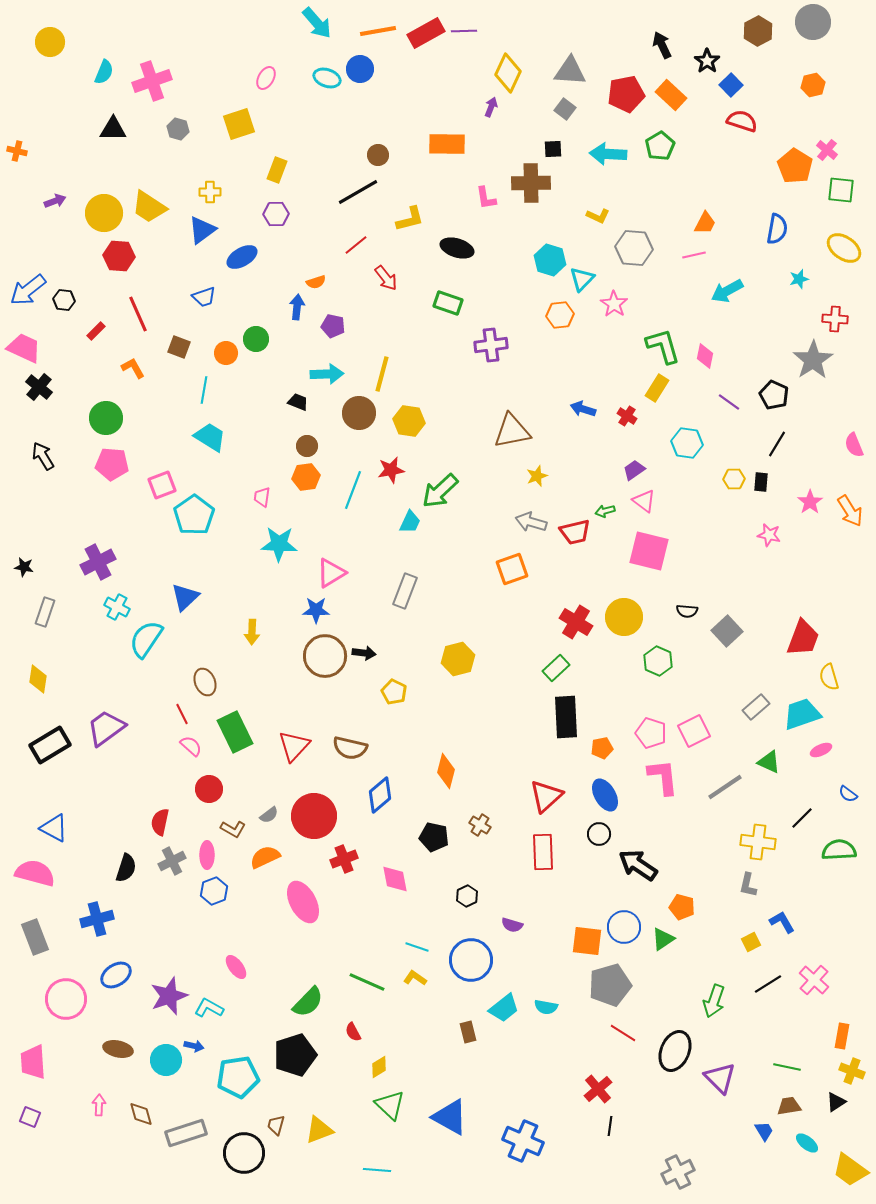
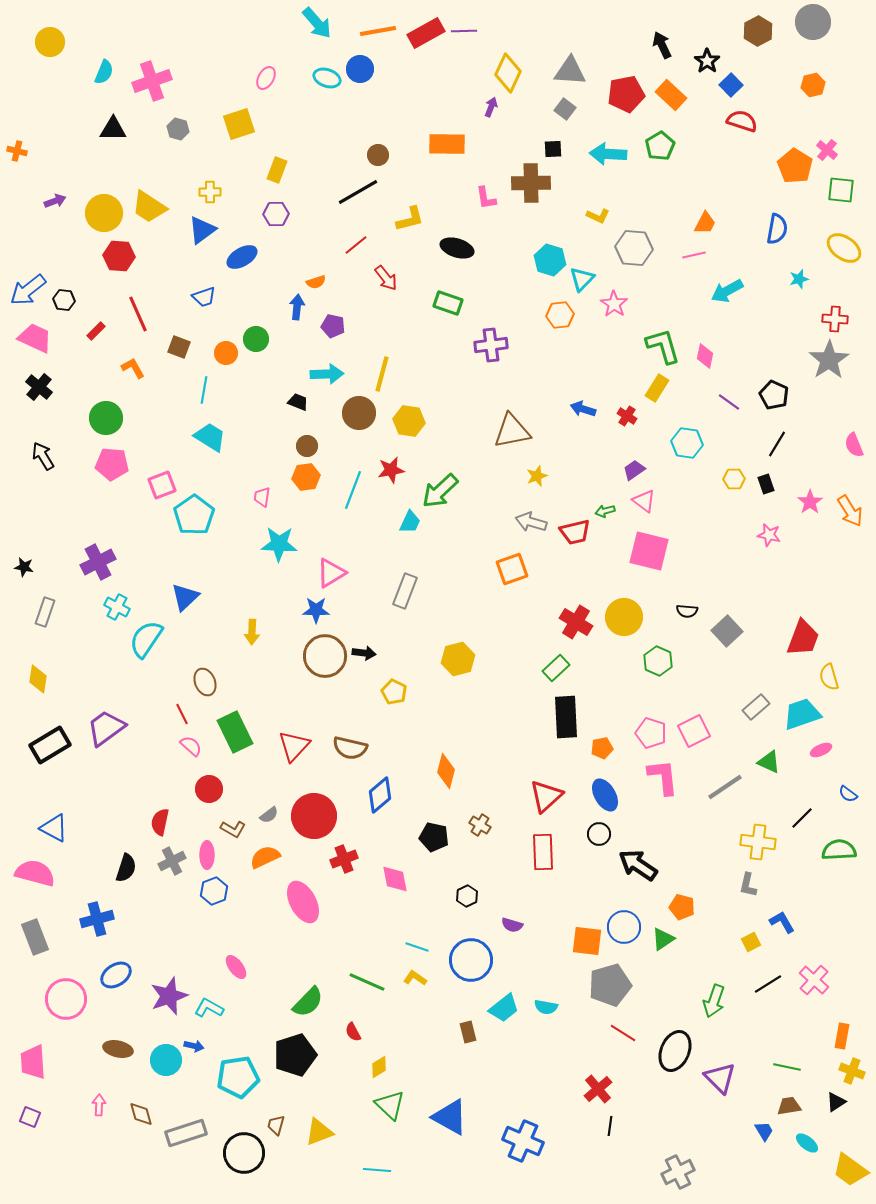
pink trapezoid at (24, 348): moved 11 px right, 10 px up
gray star at (813, 360): moved 16 px right
black rectangle at (761, 482): moved 5 px right, 2 px down; rotated 24 degrees counterclockwise
yellow triangle at (319, 1130): moved 2 px down
